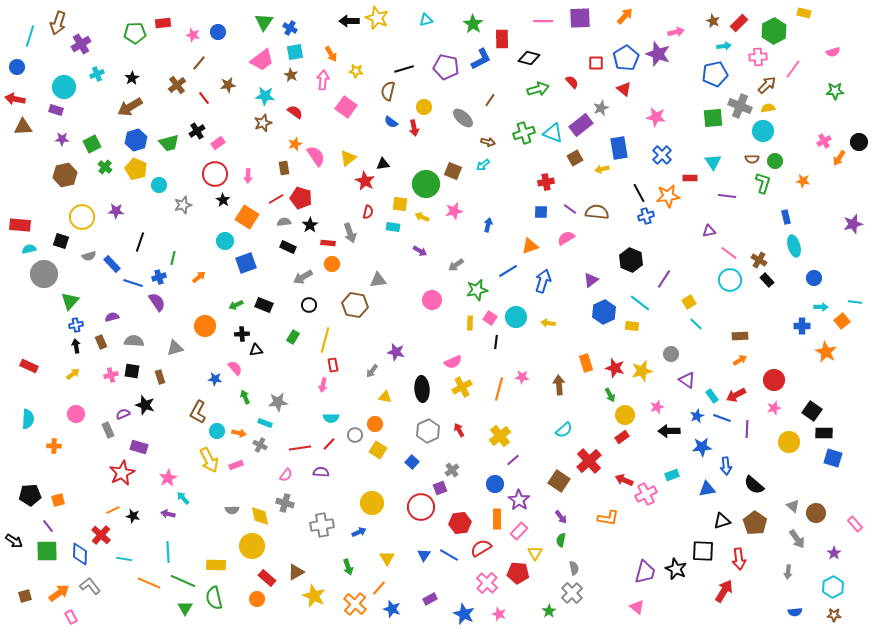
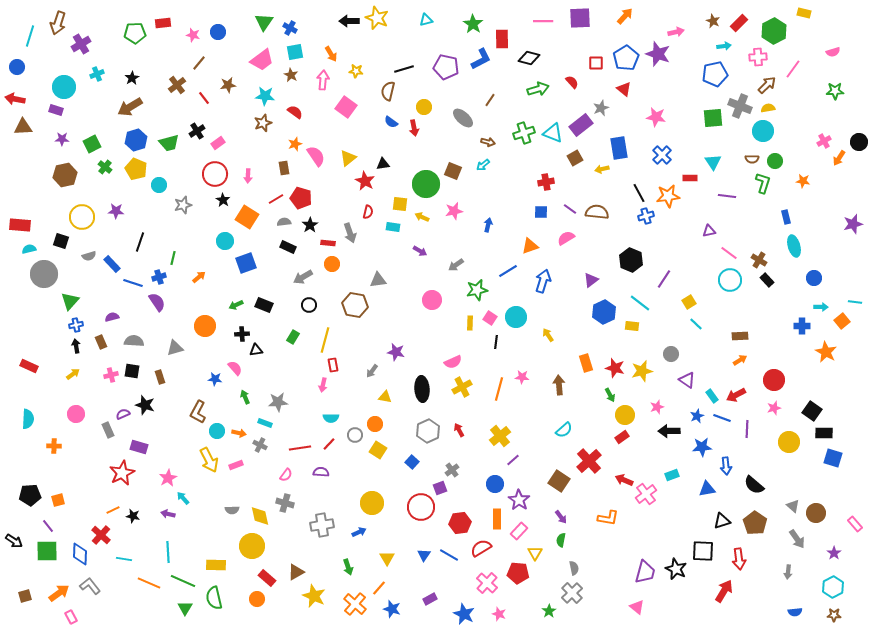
yellow arrow at (548, 323): moved 12 px down; rotated 48 degrees clockwise
pink cross at (646, 494): rotated 10 degrees counterclockwise
